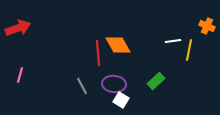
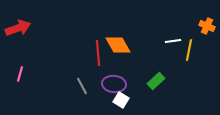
pink line: moved 1 px up
